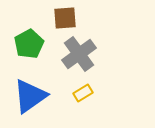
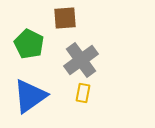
green pentagon: rotated 16 degrees counterclockwise
gray cross: moved 2 px right, 6 px down
yellow rectangle: rotated 48 degrees counterclockwise
